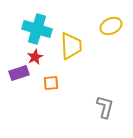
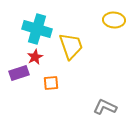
yellow ellipse: moved 3 px right, 6 px up; rotated 30 degrees clockwise
yellow trapezoid: rotated 16 degrees counterclockwise
gray L-shape: rotated 80 degrees counterclockwise
